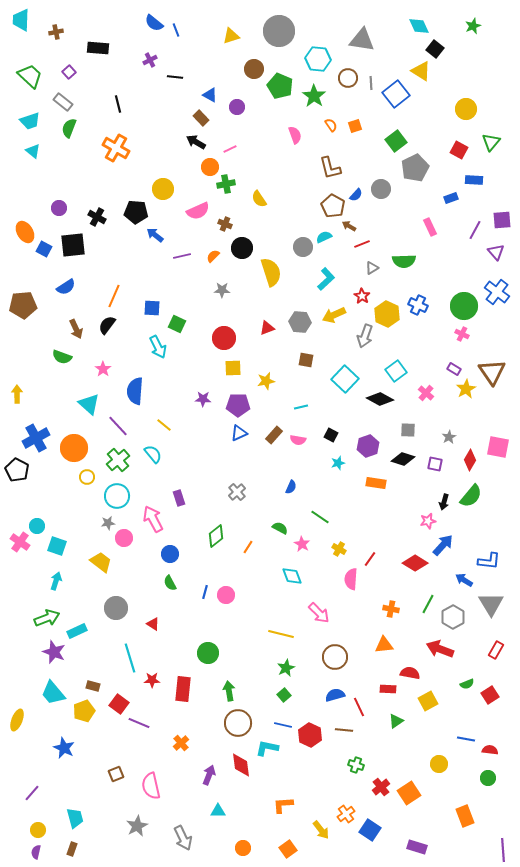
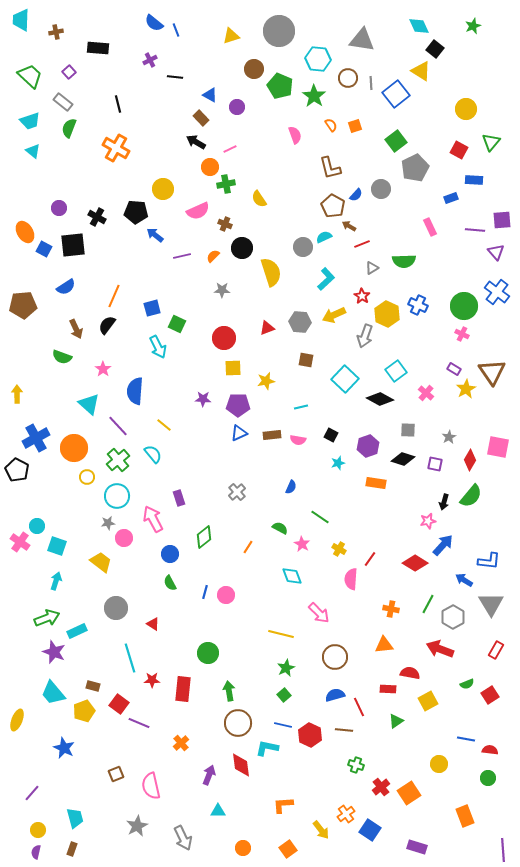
purple line at (475, 230): rotated 66 degrees clockwise
blue square at (152, 308): rotated 18 degrees counterclockwise
brown rectangle at (274, 435): moved 2 px left; rotated 42 degrees clockwise
green diamond at (216, 536): moved 12 px left, 1 px down
